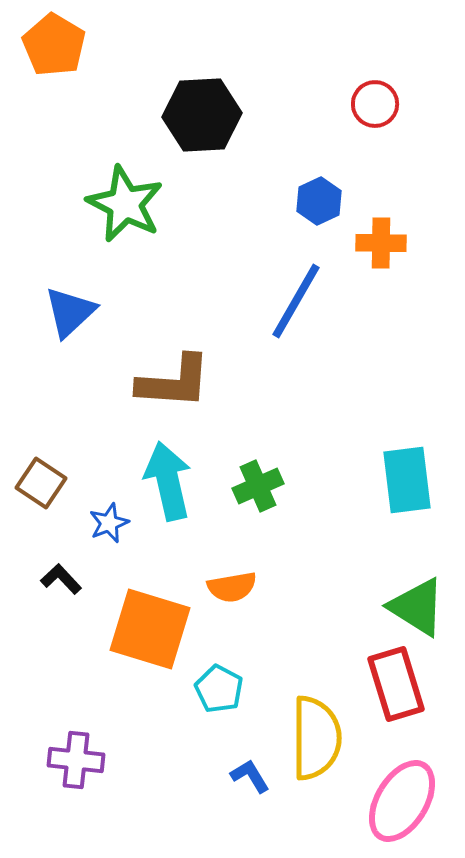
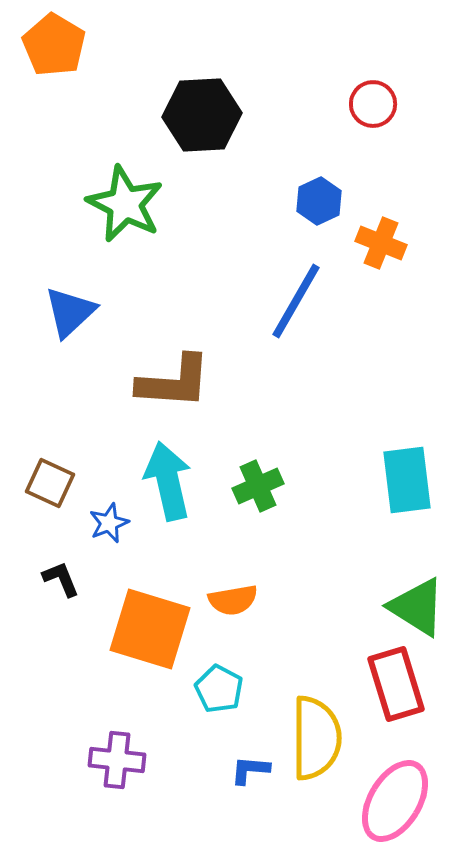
red circle: moved 2 px left
orange cross: rotated 21 degrees clockwise
brown square: moved 9 px right; rotated 9 degrees counterclockwise
black L-shape: rotated 21 degrees clockwise
orange semicircle: moved 1 px right, 13 px down
purple cross: moved 41 px right
blue L-shape: moved 6 px up; rotated 54 degrees counterclockwise
pink ellipse: moved 7 px left
